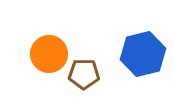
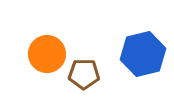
orange circle: moved 2 px left
